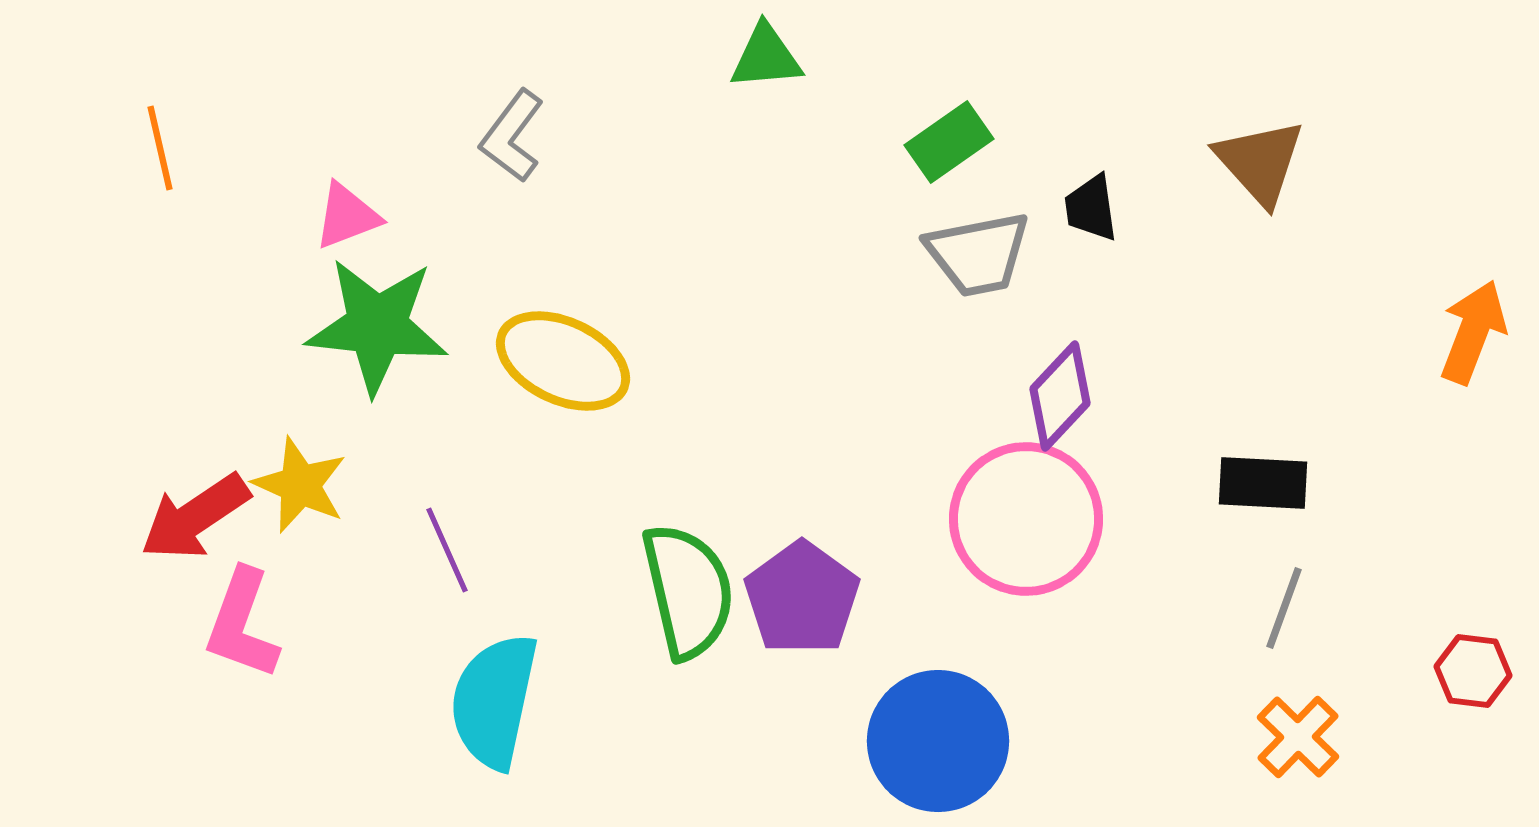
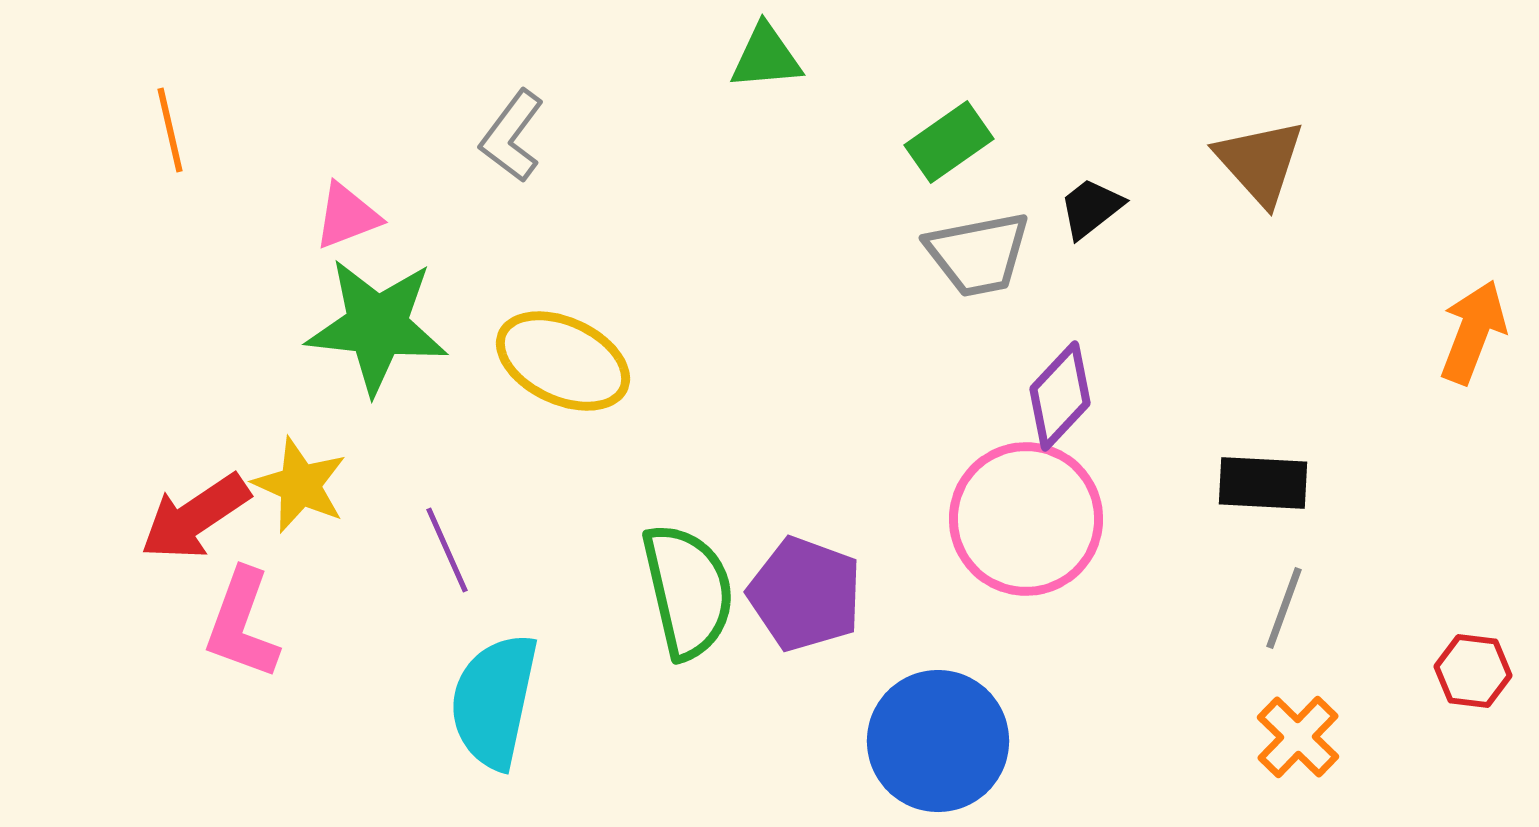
orange line: moved 10 px right, 18 px up
black trapezoid: rotated 60 degrees clockwise
purple pentagon: moved 3 px right, 4 px up; rotated 16 degrees counterclockwise
